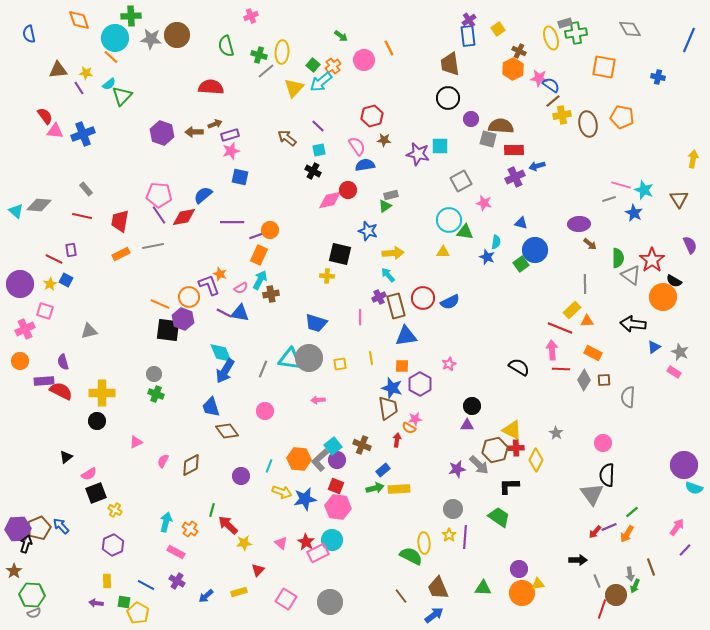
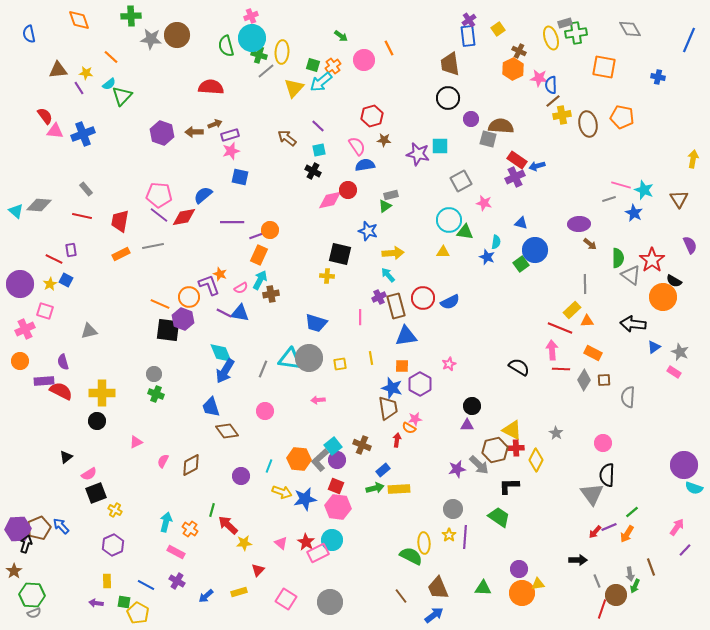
cyan circle at (115, 38): moved 137 px right
green square at (313, 65): rotated 24 degrees counterclockwise
blue semicircle at (551, 85): rotated 126 degrees counterclockwise
red rectangle at (514, 150): moved 3 px right, 10 px down; rotated 36 degrees clockwise
purple line at (159, 215): rotated 18 degrees counterclockwise
